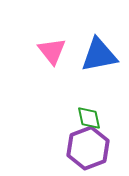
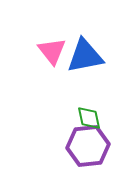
blue triangle: moved 14 px left, 1 px down
purple hexagon: moved 2 px up; rotated 15 degrees clockwise
